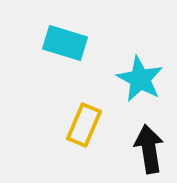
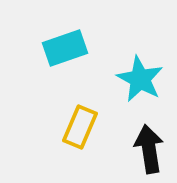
cyan rectangle: moved 5 px down; rotated 36 degrees counterclockwise
yellow rectangle: moved 4 px left, 2 px down
